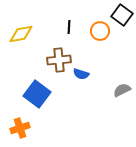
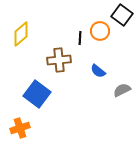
black line: moved 11 px right, 11 px down
yellow diamond: rotated 30 degrees counterclockwise
blue semicircle: moved 17 px right, 3 px up; rotated 21 degrees clockwise
